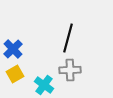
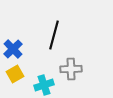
black line: moved 14 px left, 3 px up
gray cross: moved 1 px right, 1 px up
cyan cross: rotated 36 degrees clockwise
